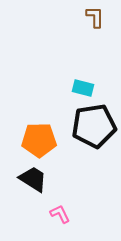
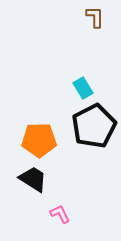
cyan rectangle: rotated 45 degrees clockwise
black pentagon: rotated 18 degrees counterclockwise
